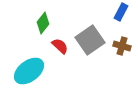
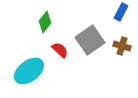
green diamond: moved 2 px right, 1 px up
red semicircle: moved 4 px down
